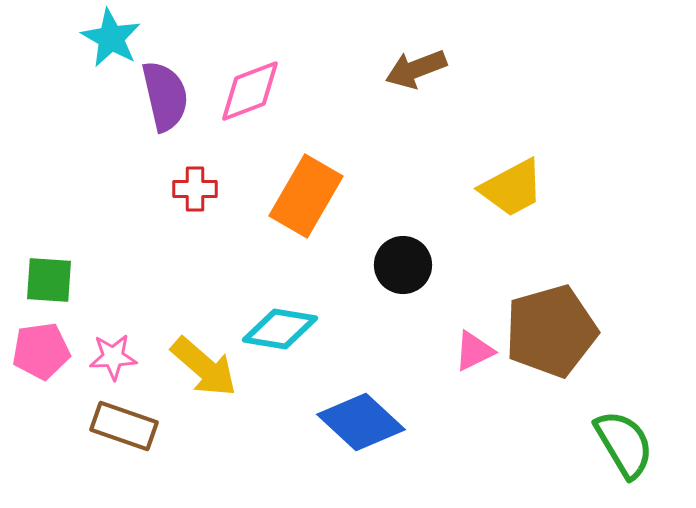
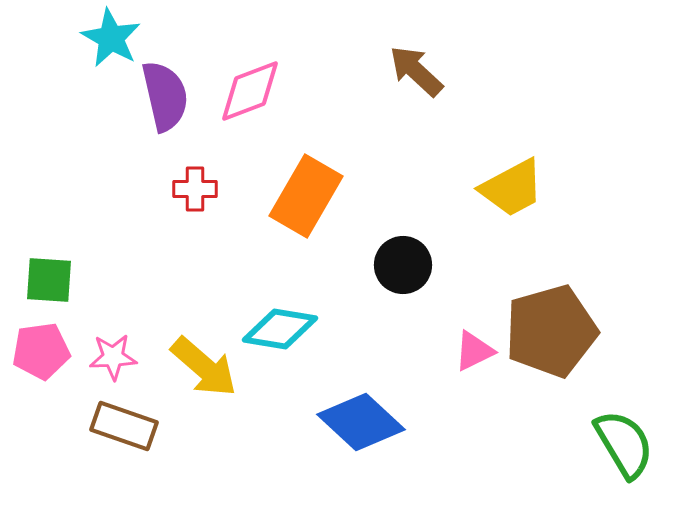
brown arrow: moved 2 px down; rotated 64 degrees clockwise
